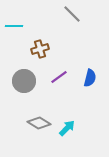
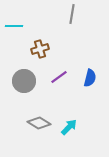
gray line: rotated 54 degrees clockwise
cyan arrow: moved 2 px right, 1 px up
